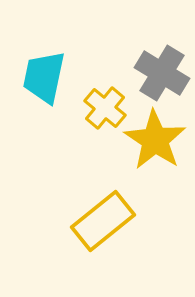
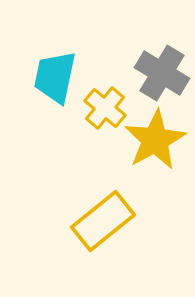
cyan trapezoid: moved 11 px right
yellow star: rotated 10 degrees clockwise
